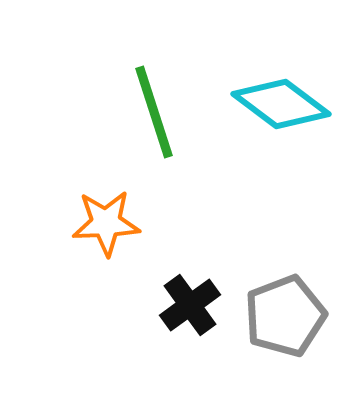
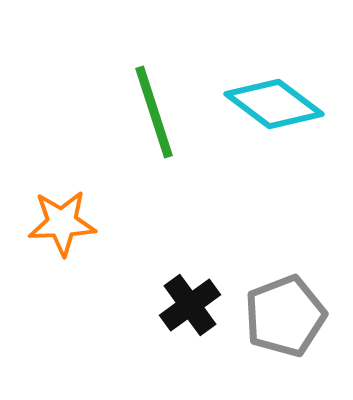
cyan diamond: moved 7 px left
orange star: moved 44 px left
